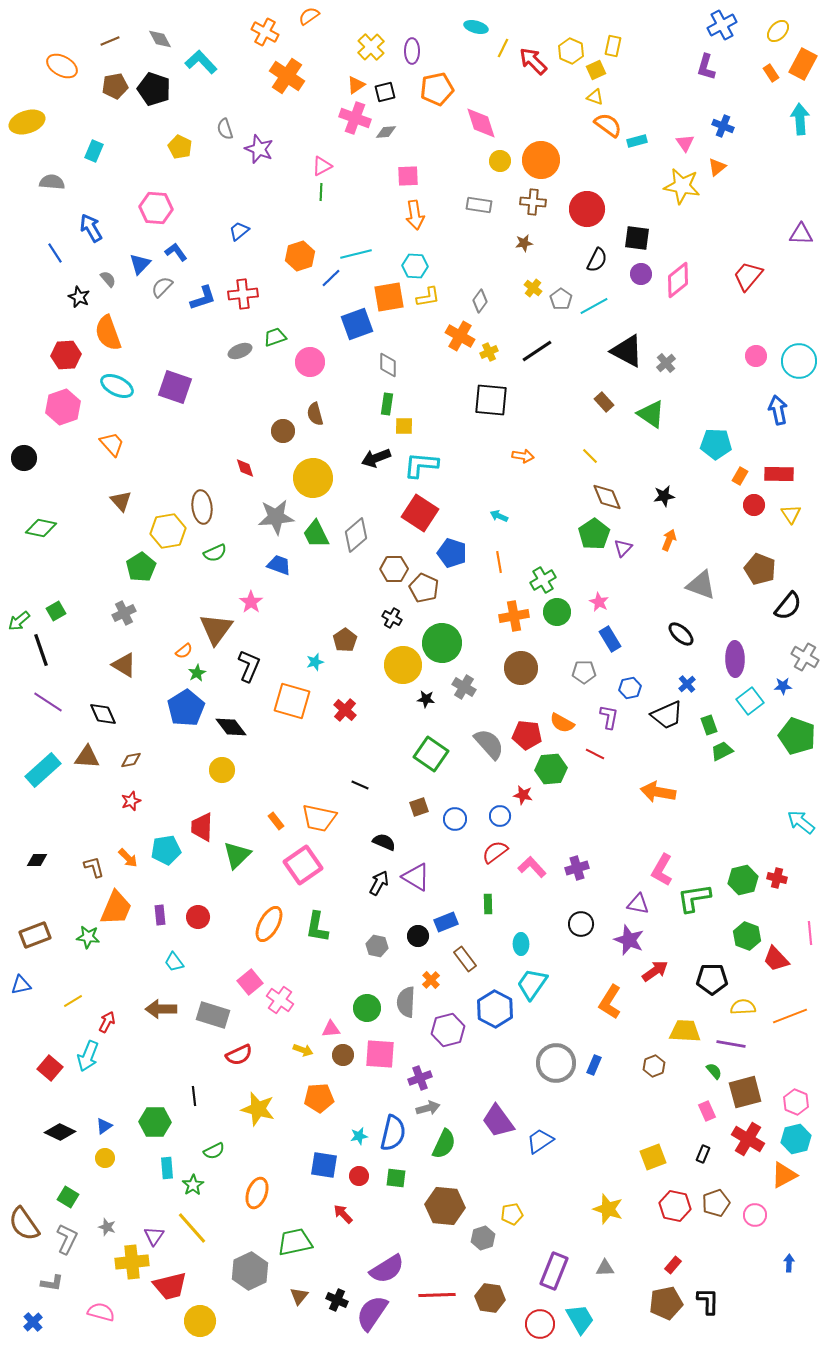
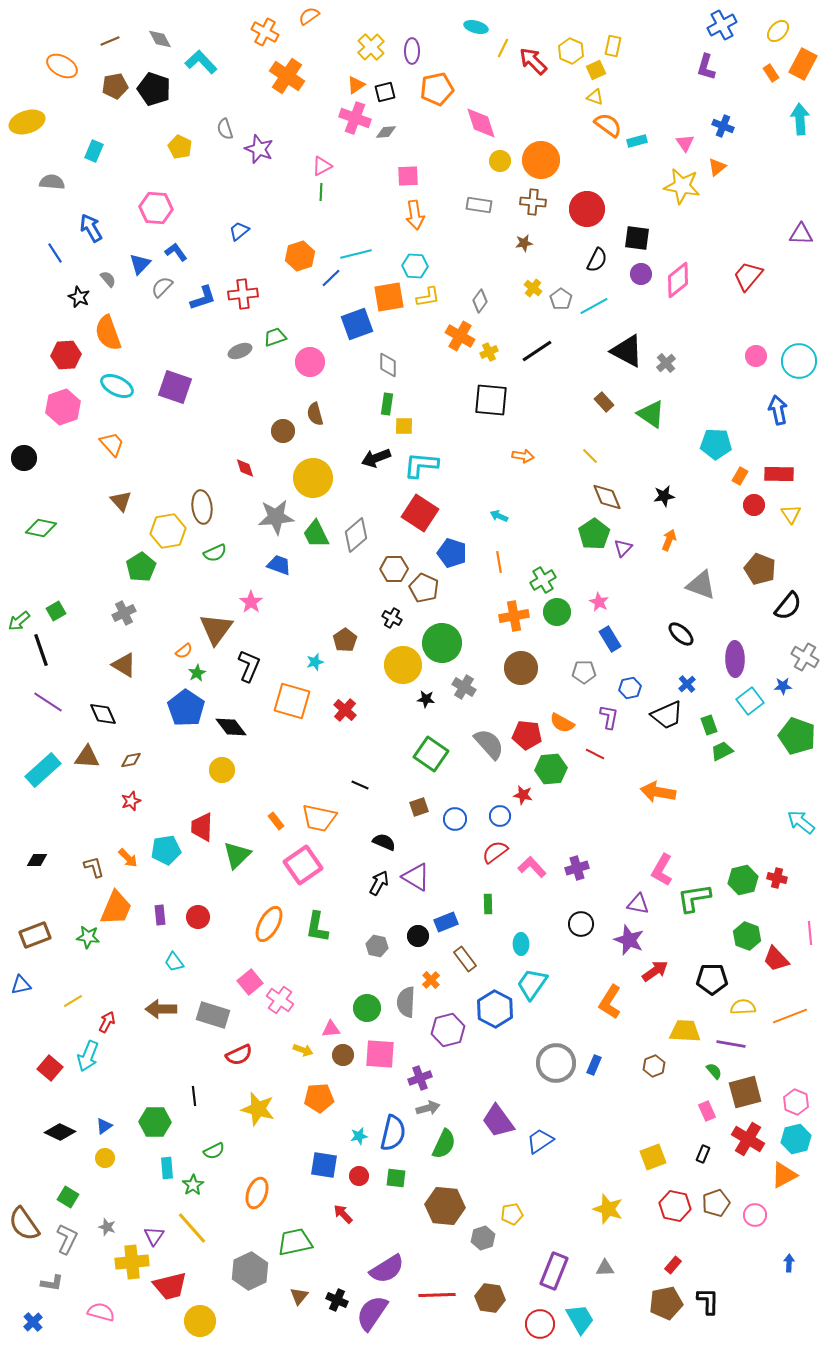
blue pentagon at (186, 708): rotated 6 degrees counterclockwise
